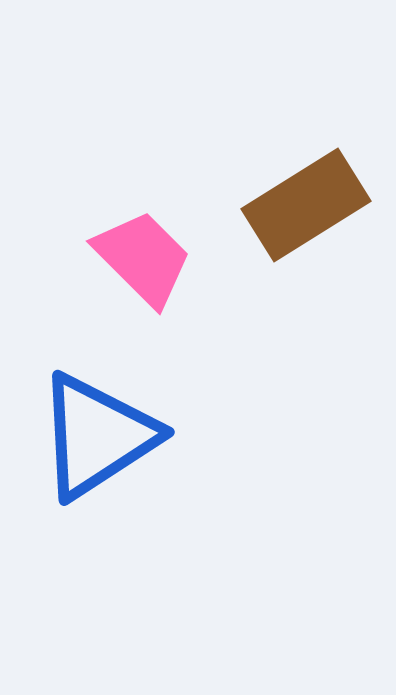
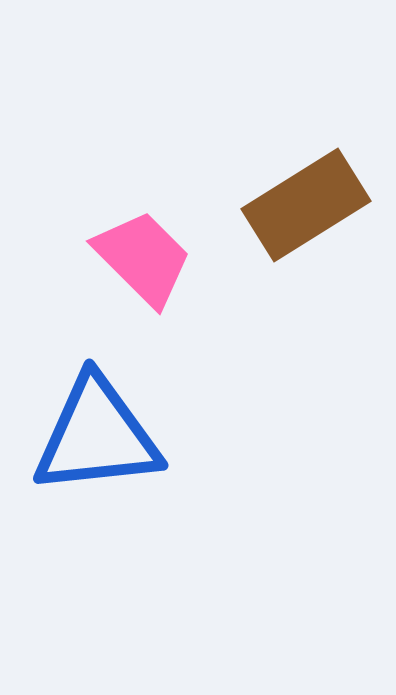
blue triangle: rotated 27 degrees clockwise
